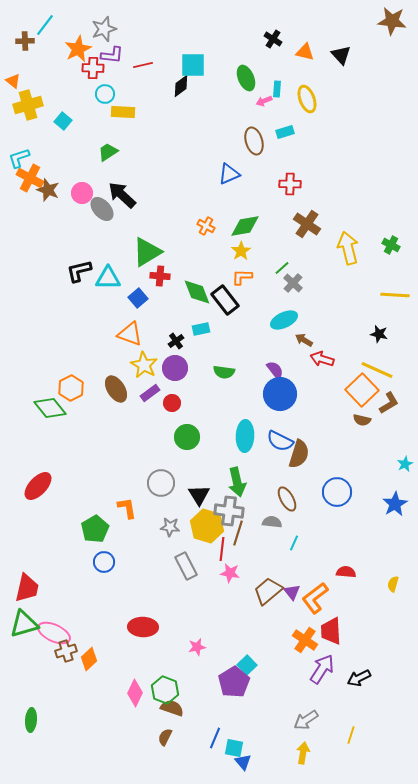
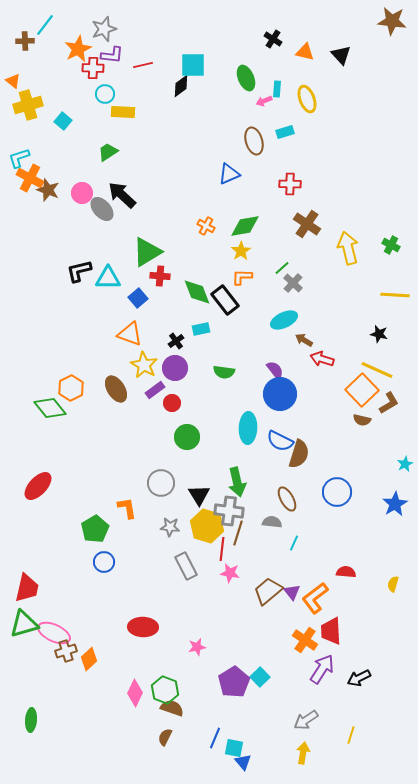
purple rectangle at (150, 393): moved 5 px right, 3 px up
cyan ellipse at (245, 436): moved 3 px right, 8 px up
cyan square at (247, 665): moved 13 px right, 12 px down
